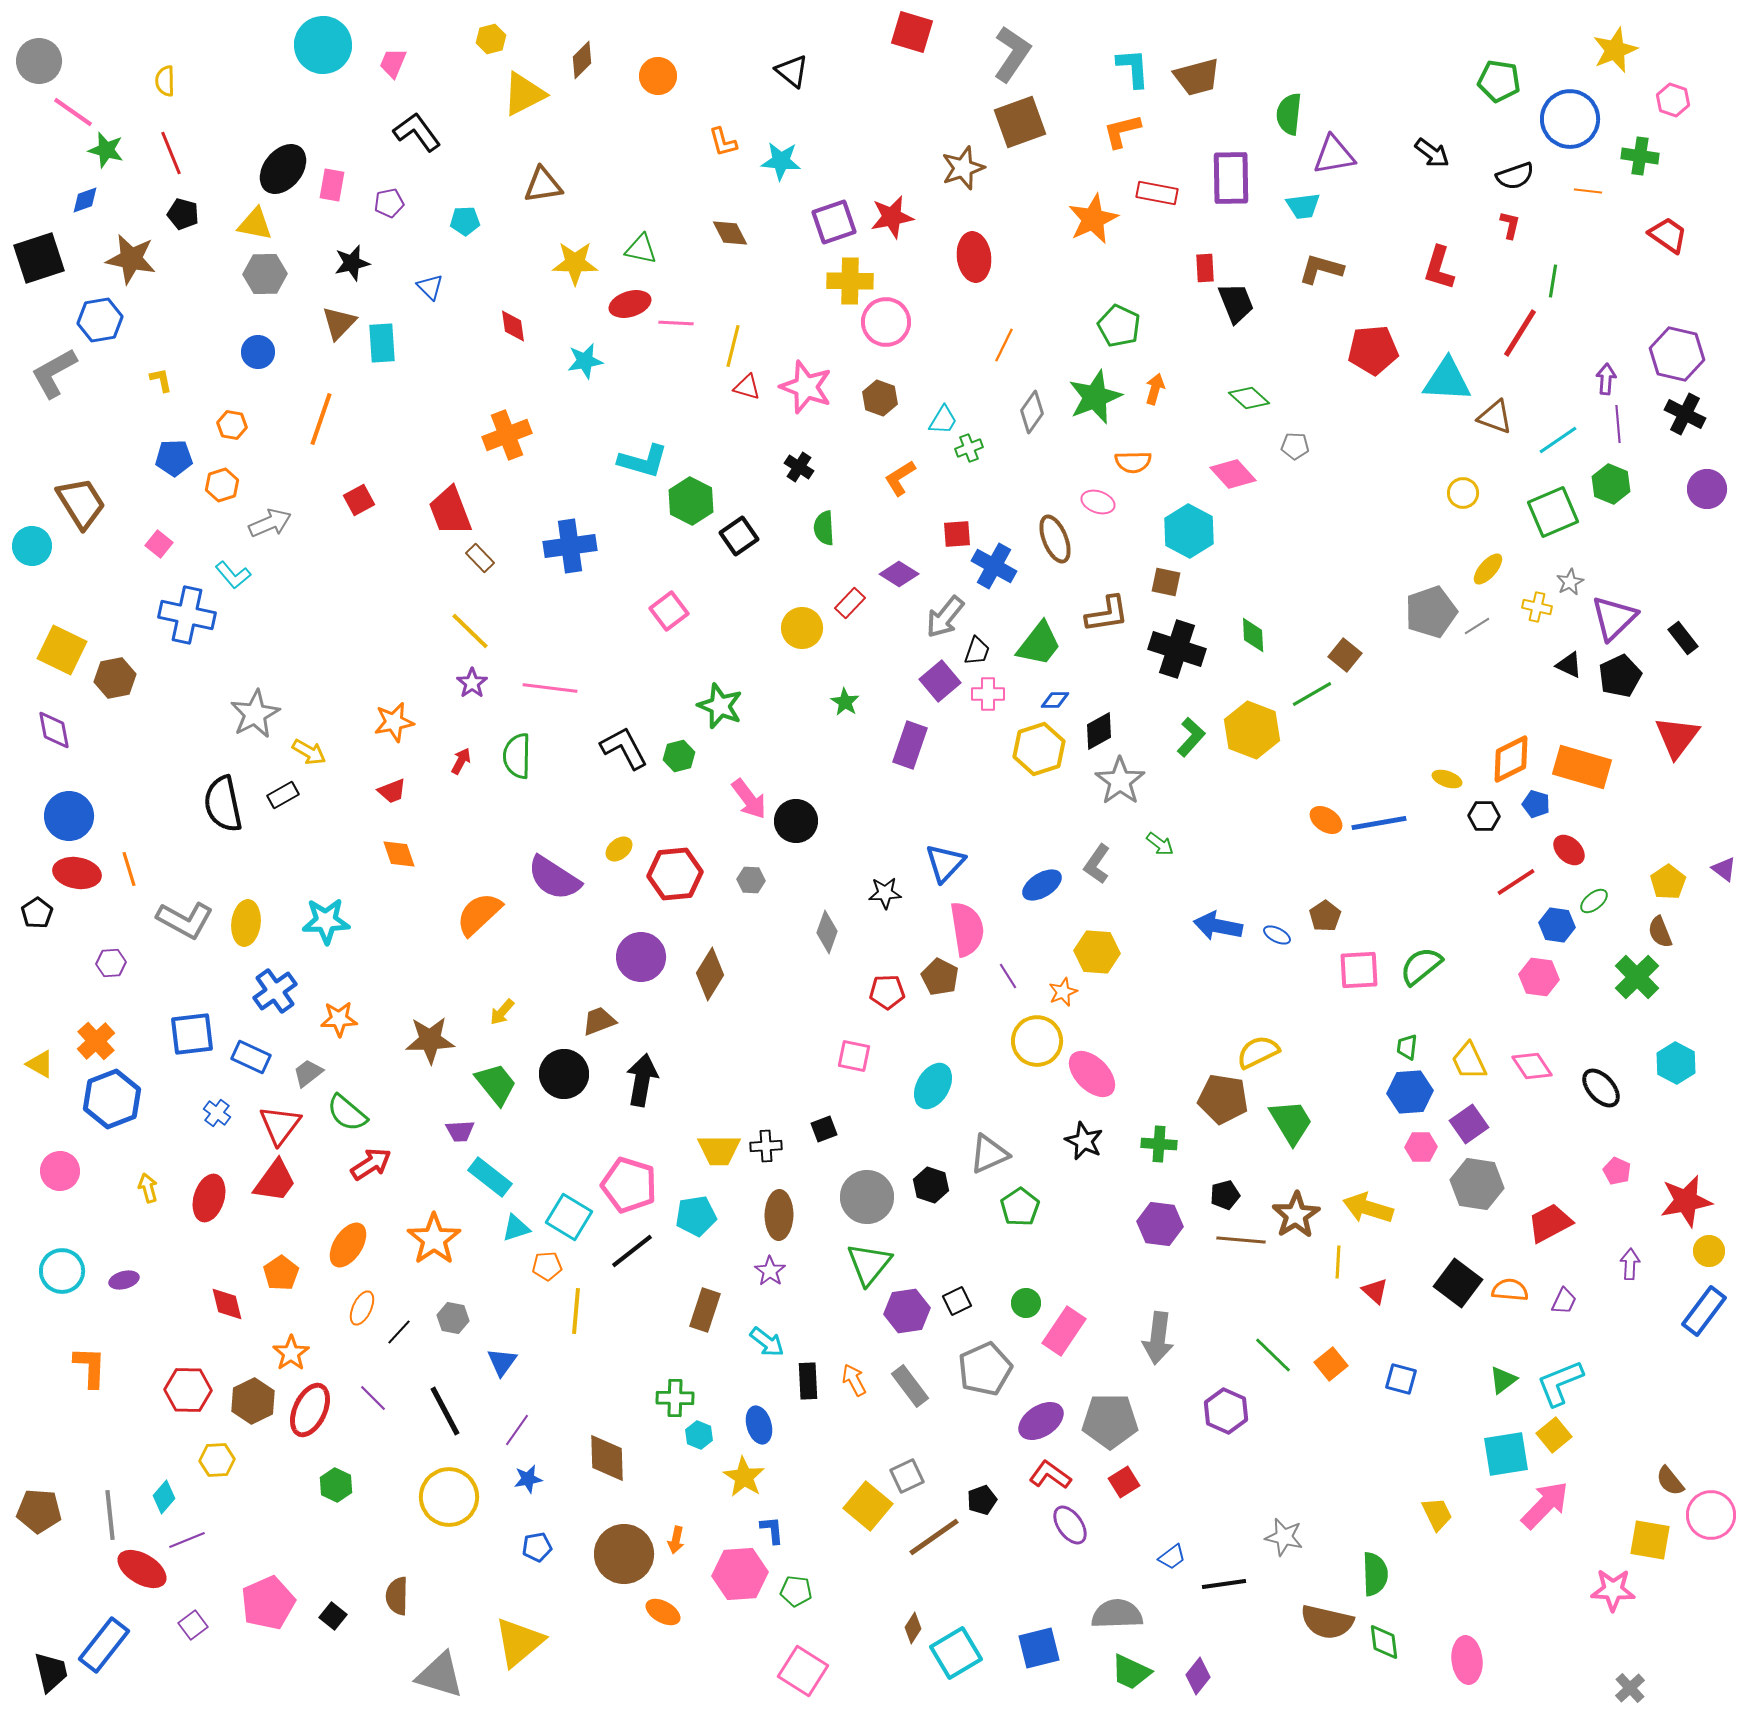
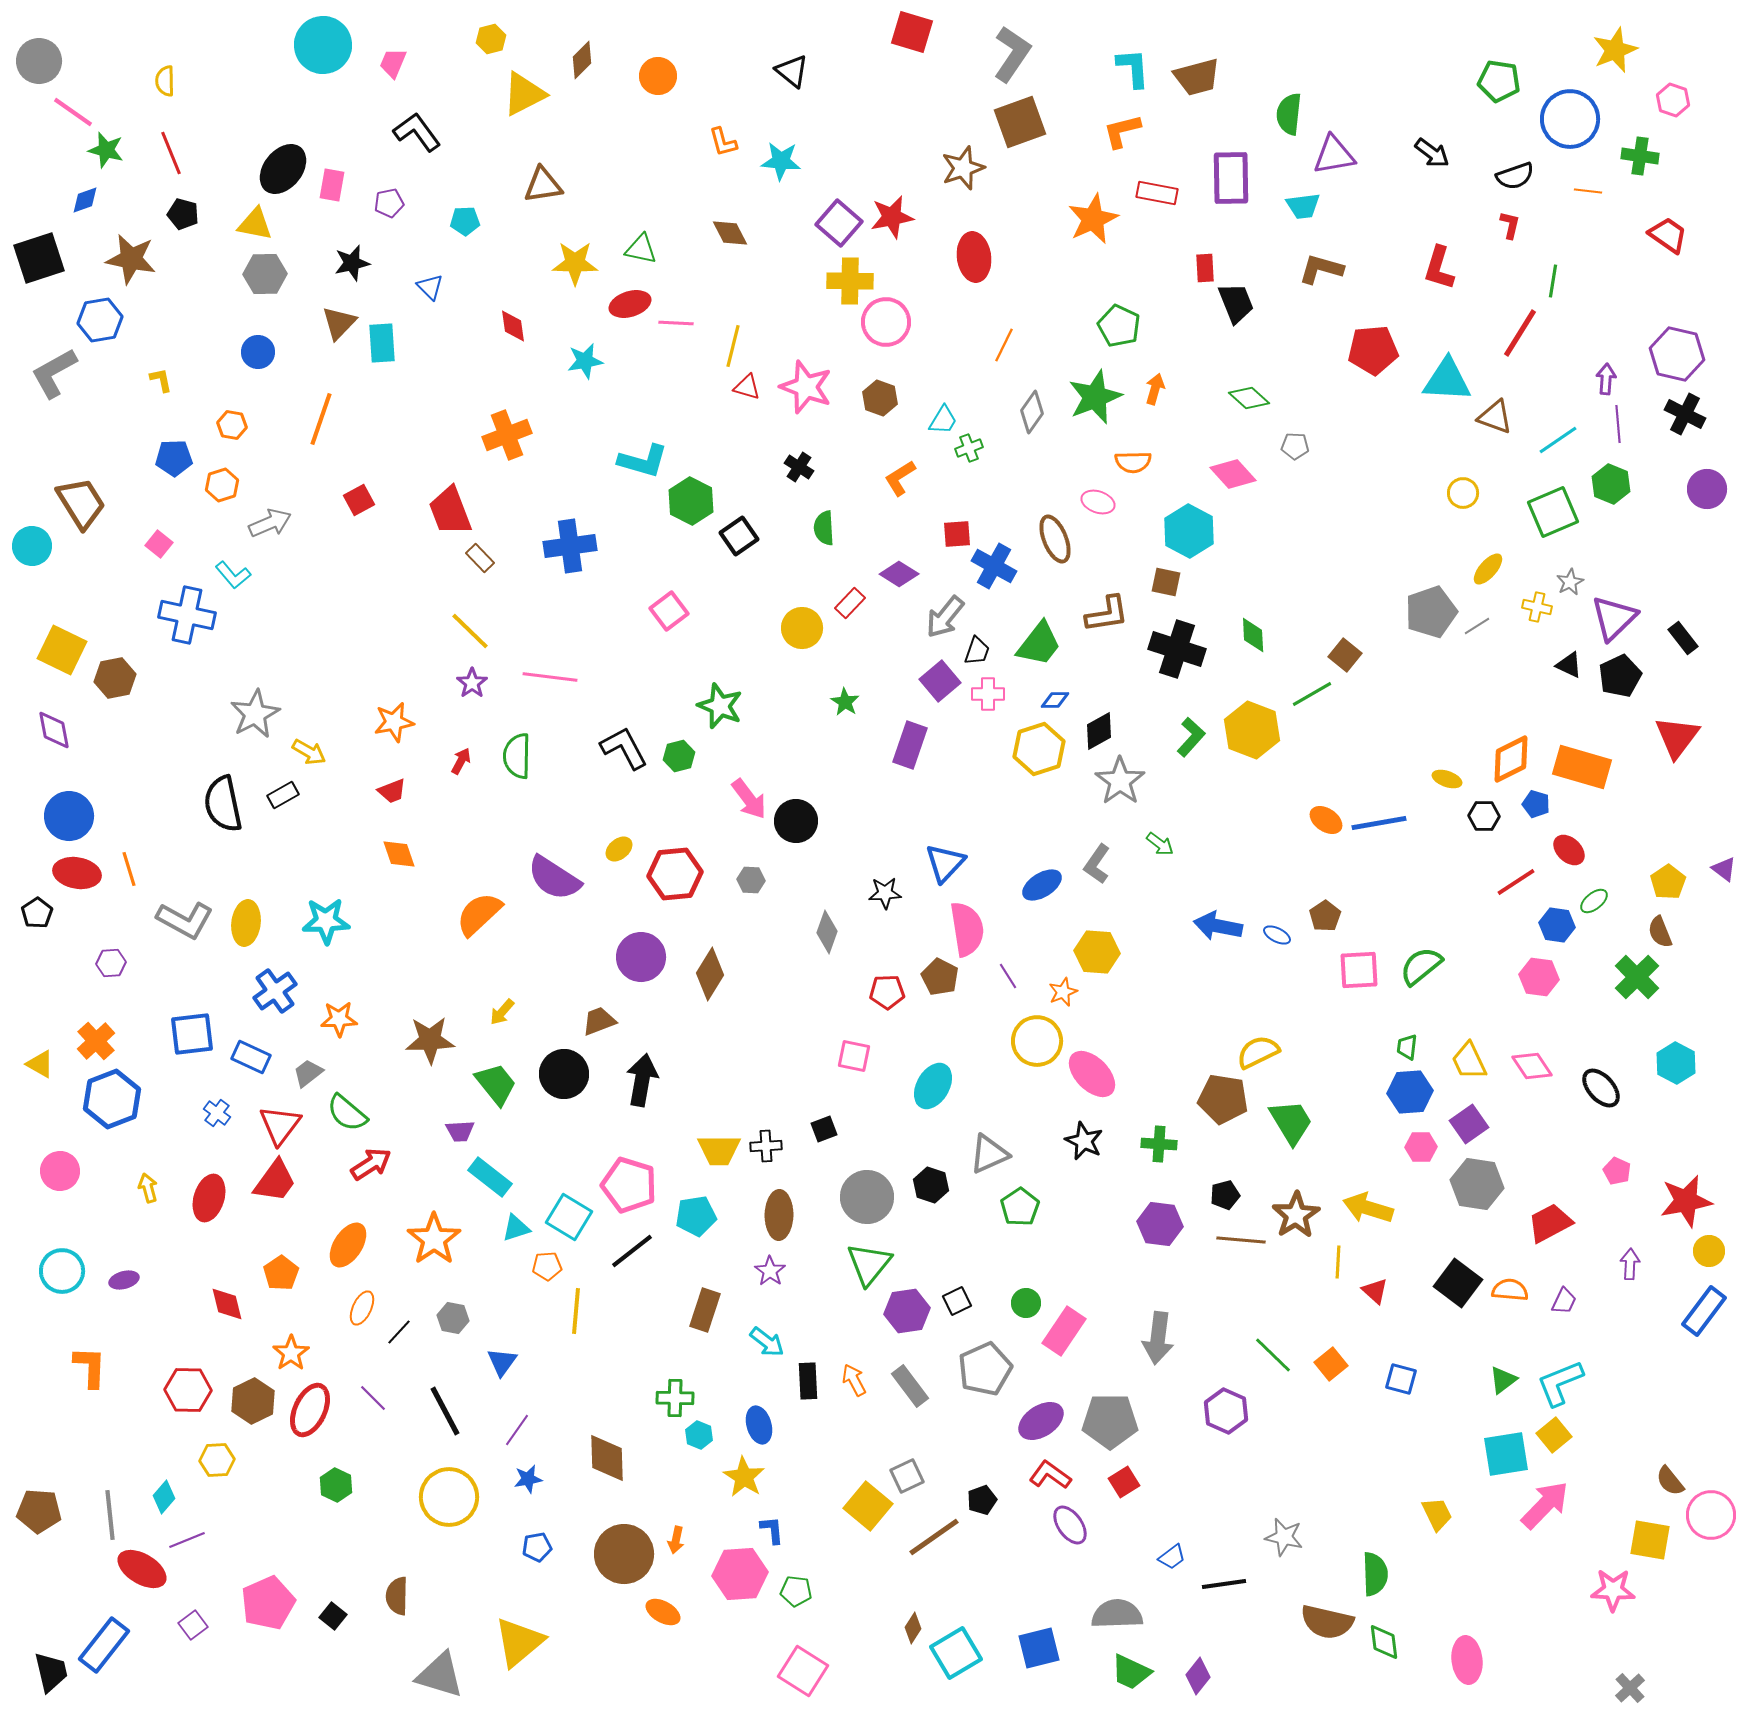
purple square at (834, 222): moved 5 px right, 1 px down; rotated 30 degrees counterclockwise
pink line at (550, 688): moved 11 px up
